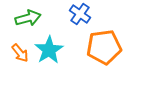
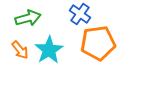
orange pentagon: moved 6 px left, 4 px up
orange arrow: moved 3 px up
